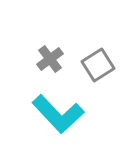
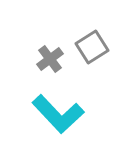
gray square: moved 6 px left, 18 px up
